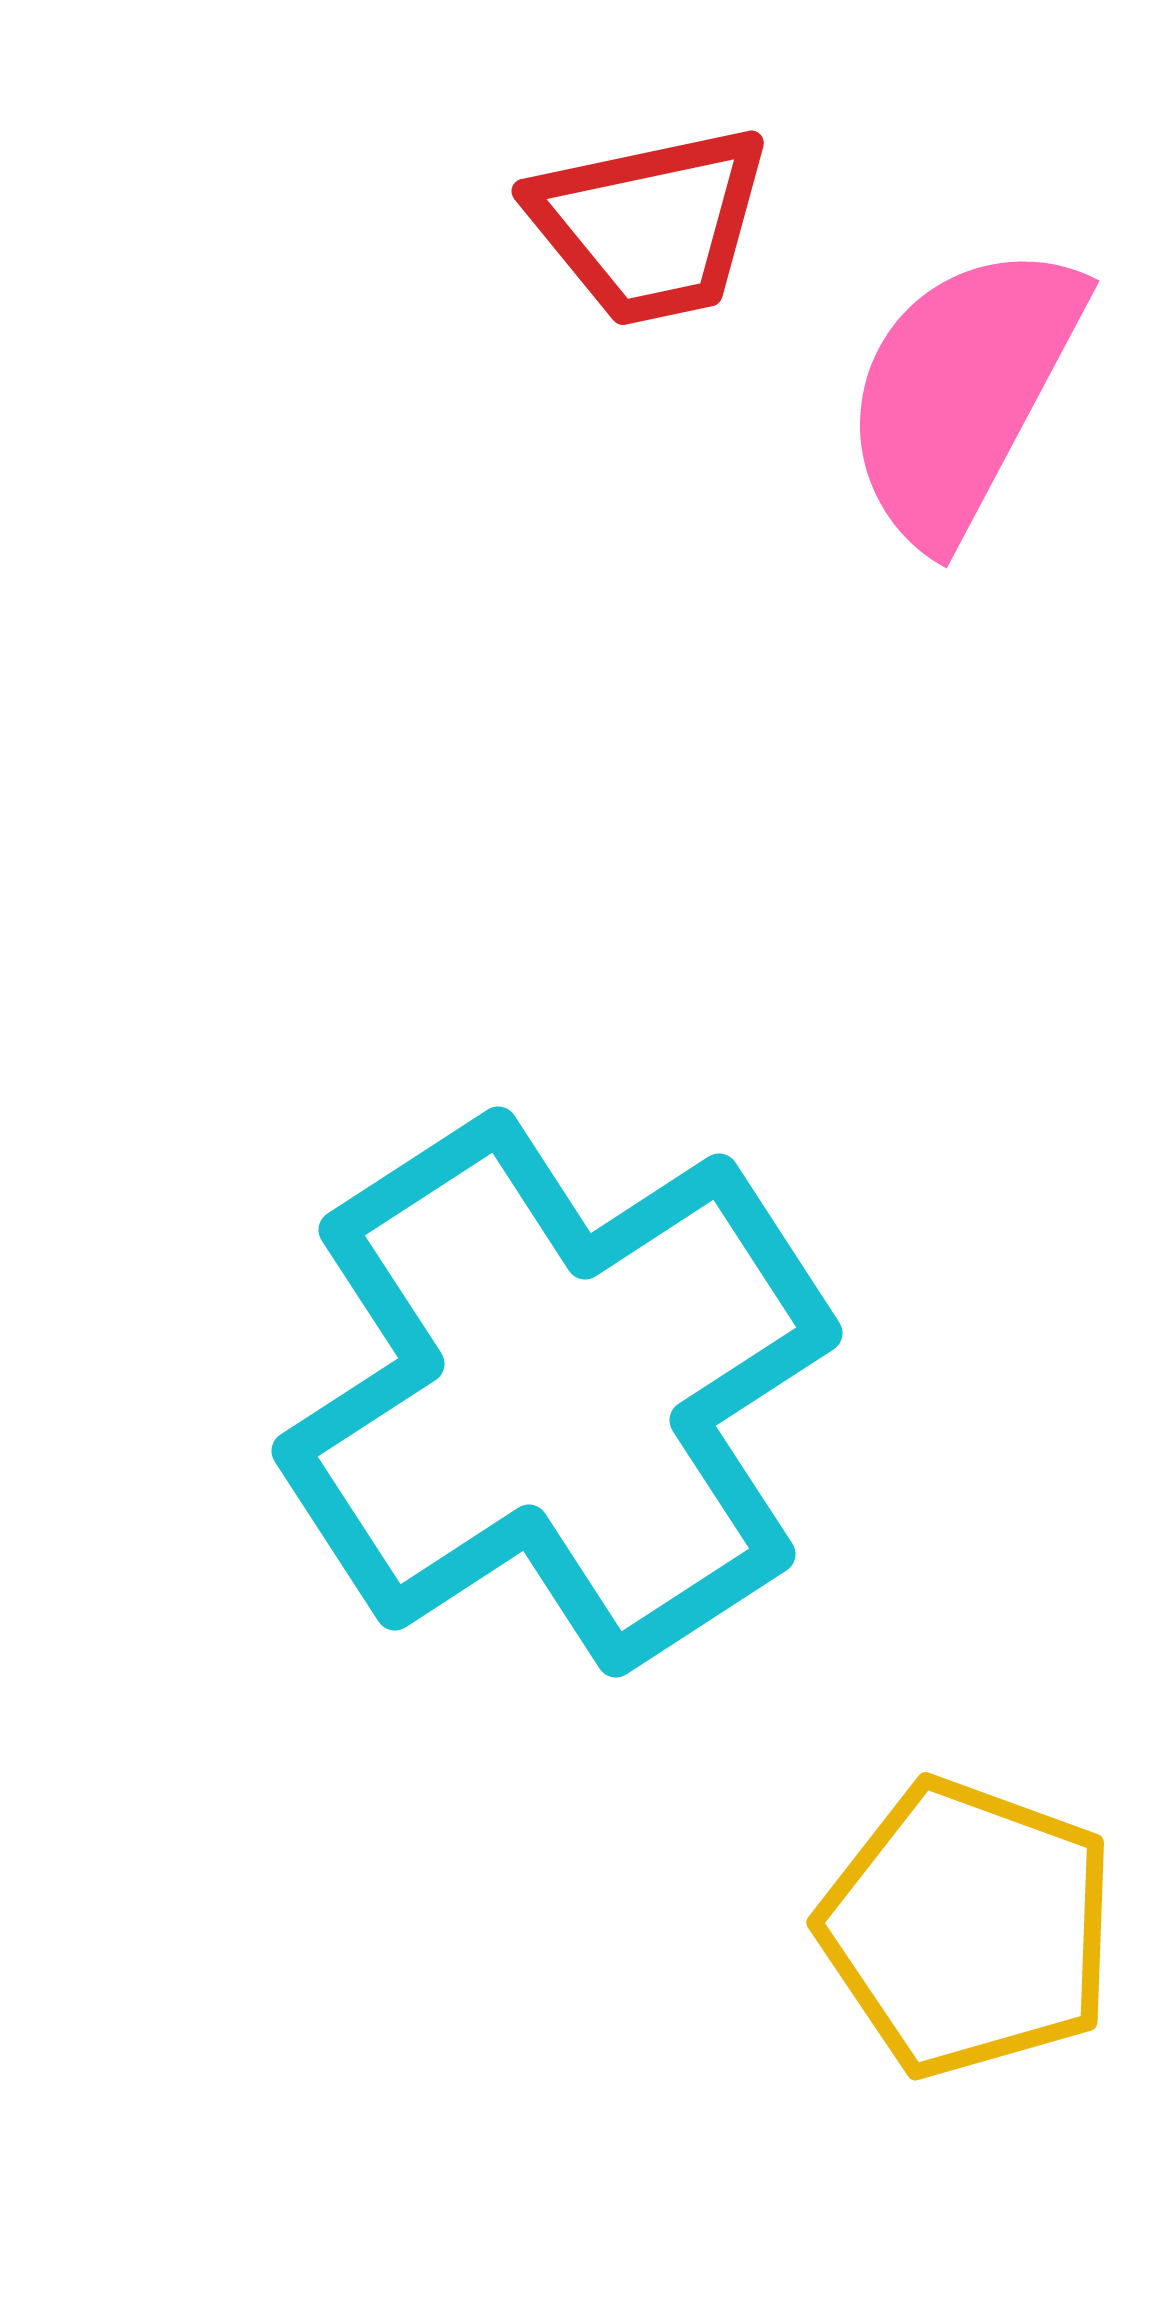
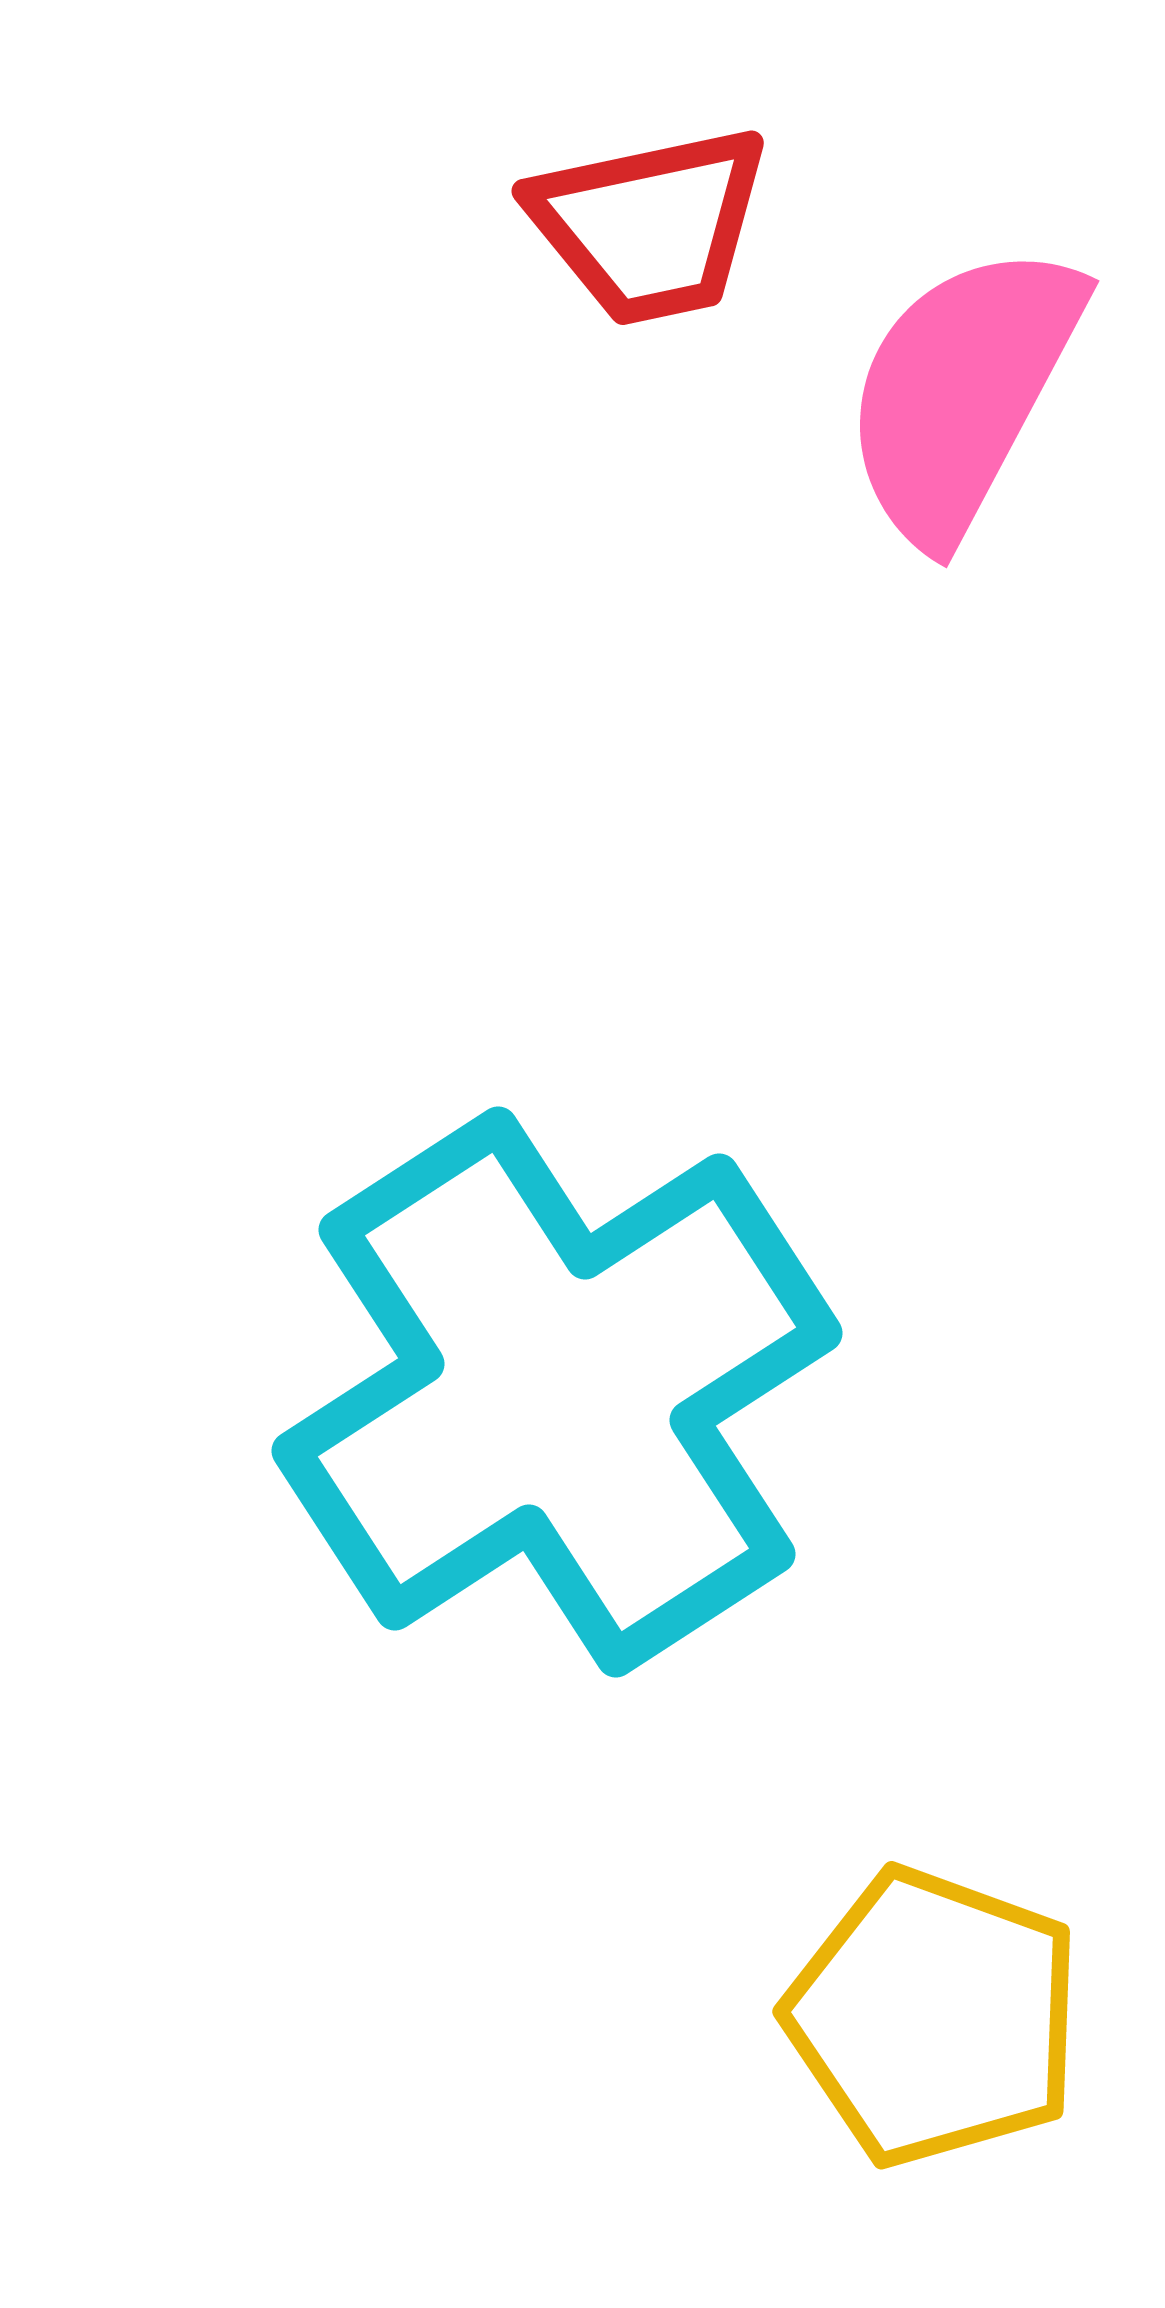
yellow pentagon: moved 34 px left, 89 px down
